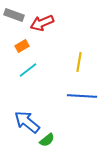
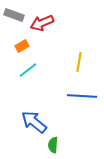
blue arrow: moved 7 px right
green semicircle: moved 6 px right, 5 px down; rotated 133 degrees clockwise
